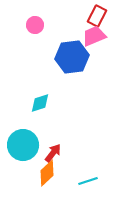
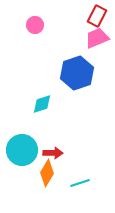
pink trapezoid: moved 3 px right, 2 px down
blue hexagon: moved 5 px right, 16 px down; rotated 12 degrees counterclockwise
cyan diamond: moved 2 px right, 1 px down
cyan circle: moved 1 px left, 5 px down
red arrow: rotated 54 degrees clockwise
orange diamond: rotated 16 degrees counterclockwise
cyan line: moved 8 px left, 2 px down
